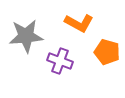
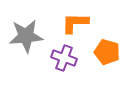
orange L-shape: moved 4 px left; rotated 152 degrees clockwise
purple cross: moved 4 px right, 3 px up
